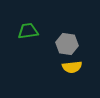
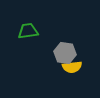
gray hexagon: moved 2 px left, 9 px down
